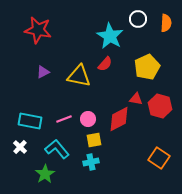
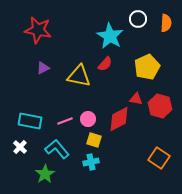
purple triangle: moved 4 px up
pink line: moved 1 px right, 2 px down
yellow square: rotated 28 degrees clockwise
